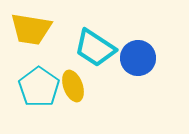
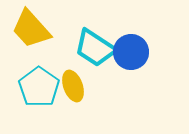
yellow trapezoid: rotated 39 degrees clockwise
blue circle: moved 7 px left, 6 px up
